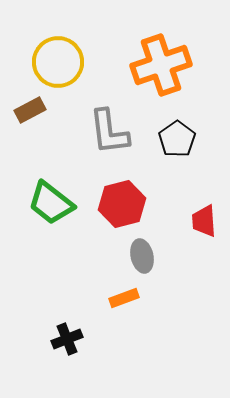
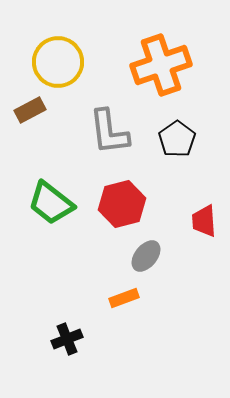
gray ellipse: moved 4 px right; rotated 52 degrees clockwise
